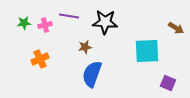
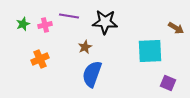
green star: moved 1 px left, 1 px down; rotated 16 degrees counterclockwise
brown star: rotated 16 degrees counterclockwise
cyan square: moved 3 px right
